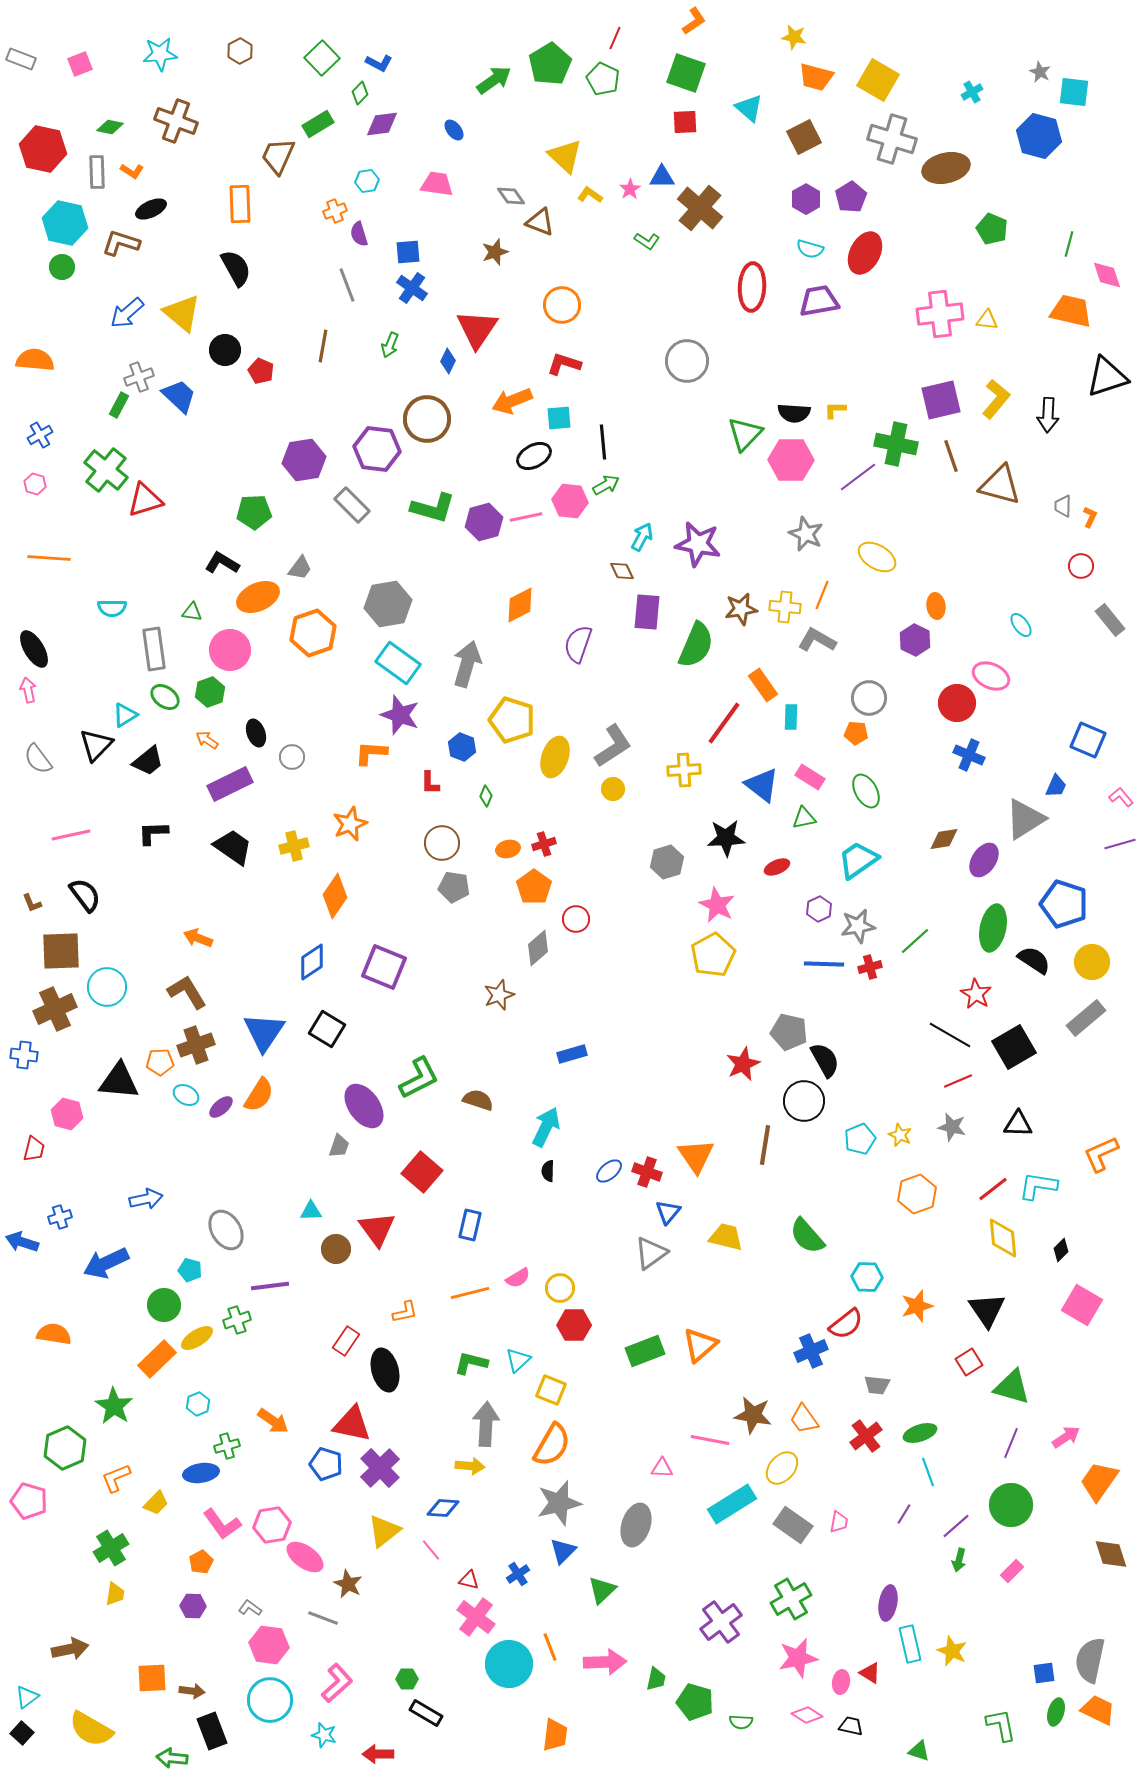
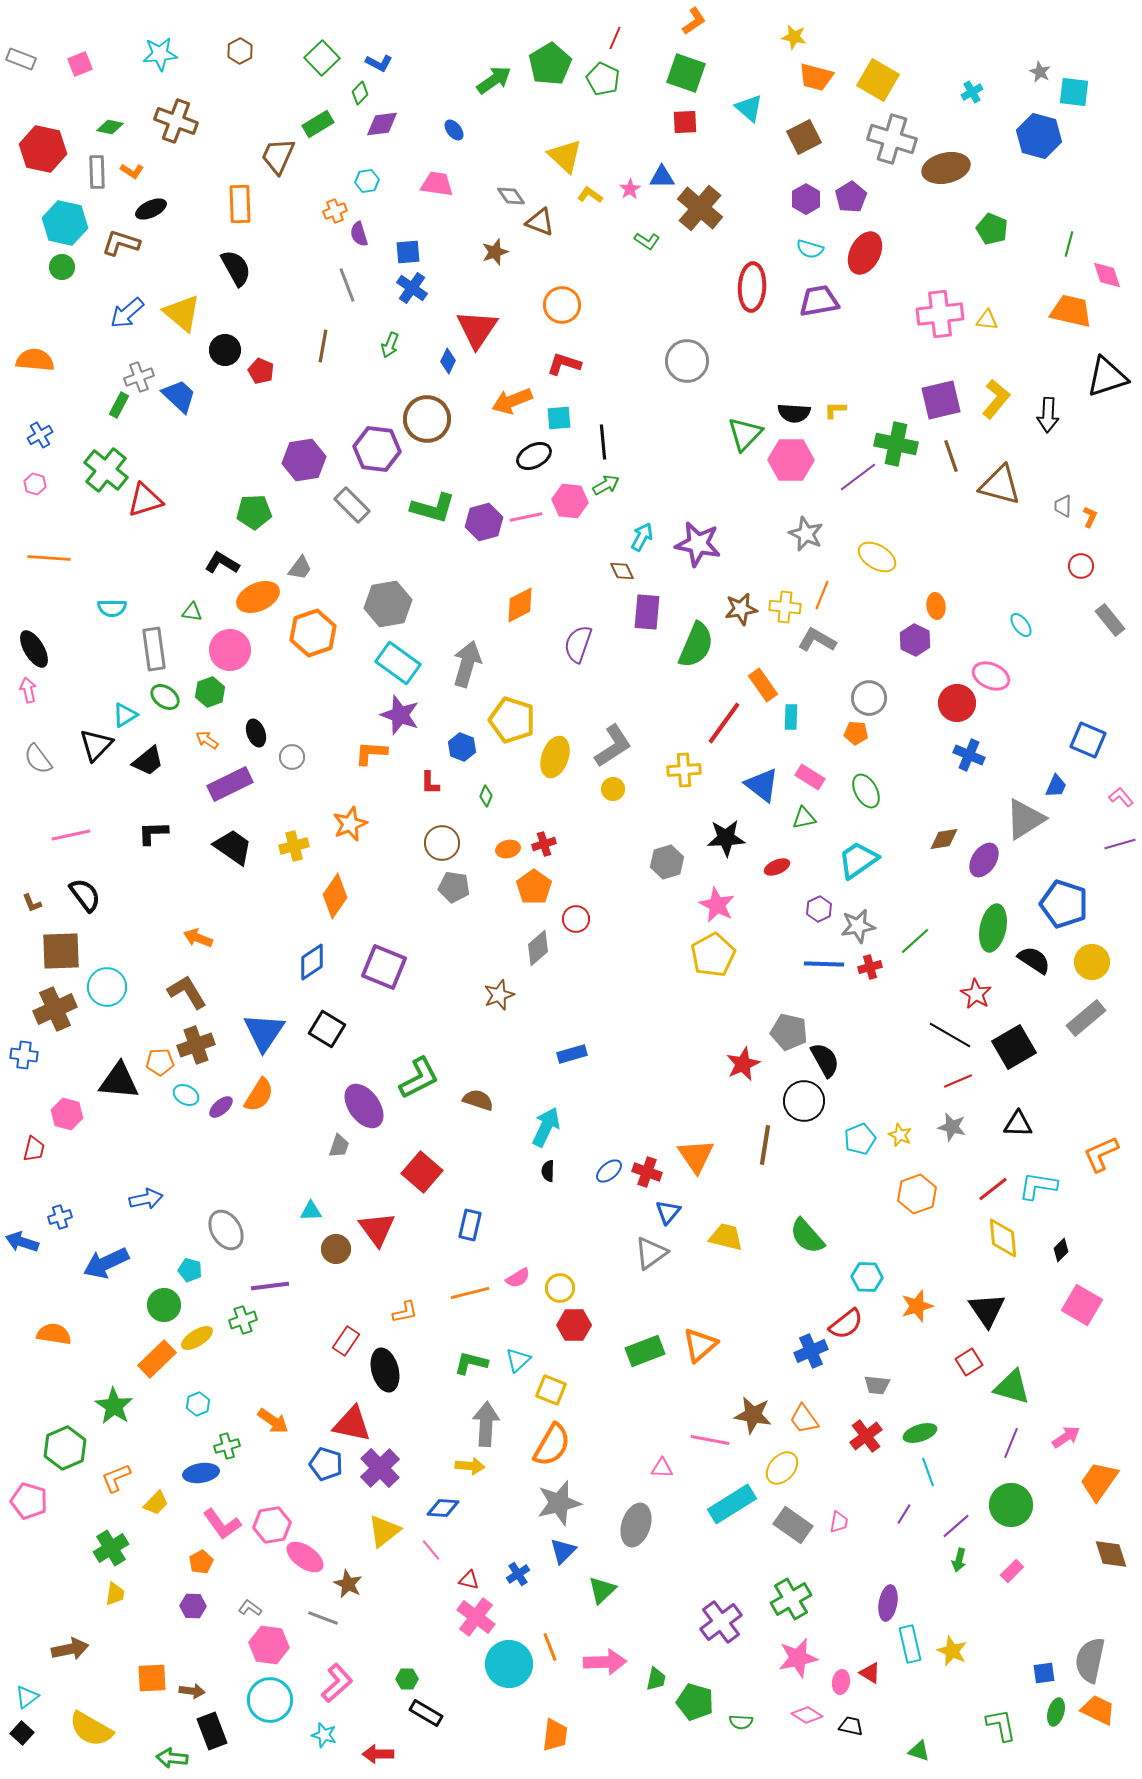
green cross at (237, 1320): moved 6 px right
